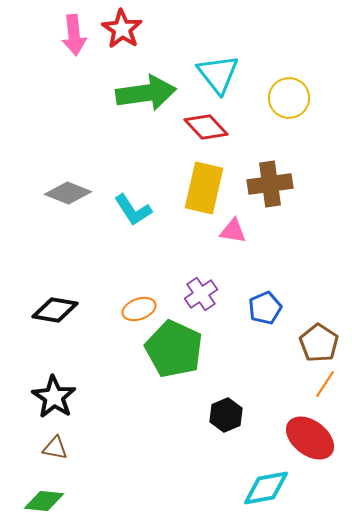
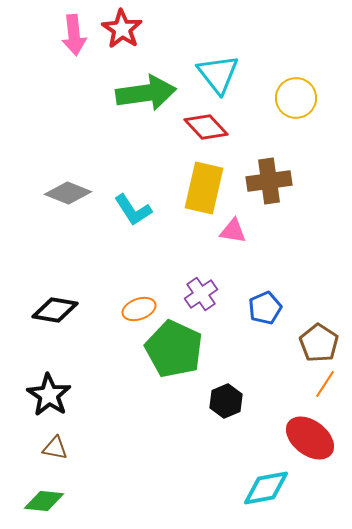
yellow circle: moved 7 px right
brown cross: moved 1 px left, 3 px up
black star: moved 5 px left, 2 px up
black hexagon: moved 14 px up
